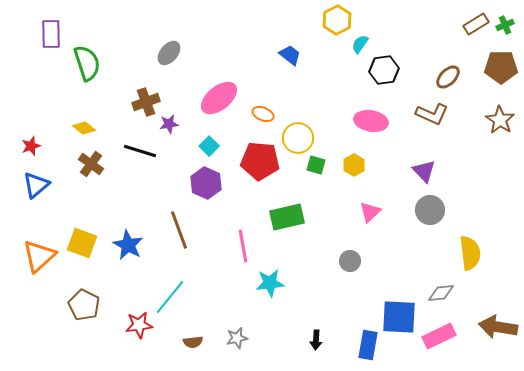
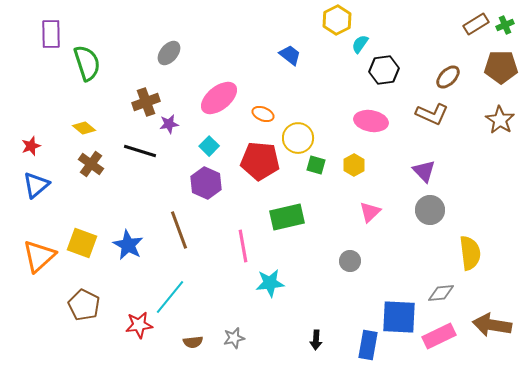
brown arrow at (498, 327): moved 6 px left, 2 px up
gray star at (237, 338): moved 3 px left
